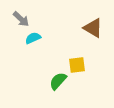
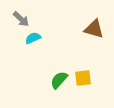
brown triangle: moved 1 px right, 1 px down; rotated 15 degrees counterclockwise
yellow square: moved 6 px right, 13 px down
green semicircle: moved 1 px right, 1 px up
